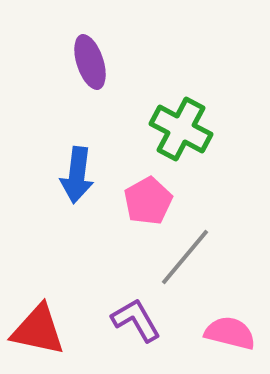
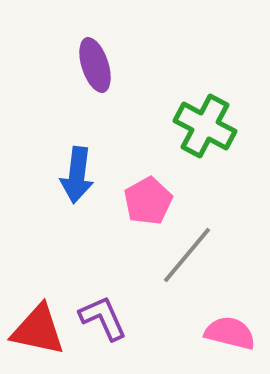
purple ellipse: moved 5 px right, 3 px down
green cross: moved 24 px right, 3 px up
gray line: moved 2 px right, 2 px up
purple L-shape: moved 33 px left, 2 px up; rotated 6 degrees clockwise
